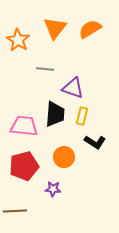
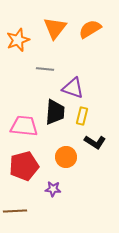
orange star: rotated 20 degrees clockwise
black trapezoid: moved 2 px up
orange circle: moved 2 px right
